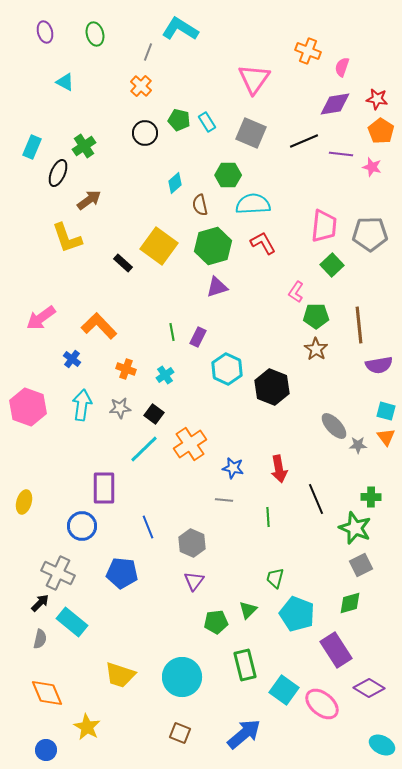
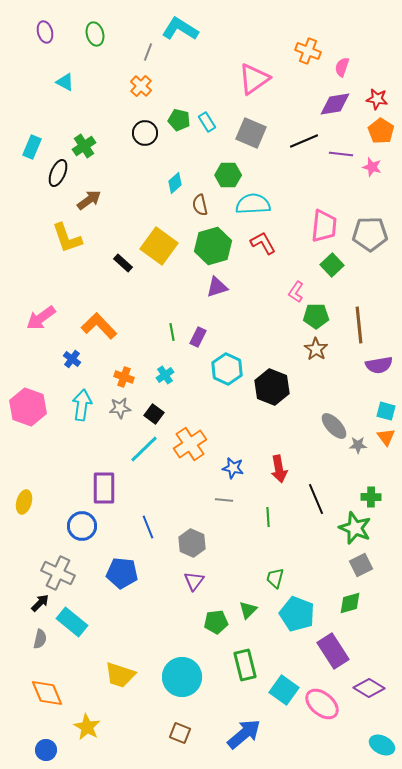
pink triangle at (254, 79): rotated 20 degrees clockwise
orange cross at (126, 369): moved 2 px left, 8 px down
purple rectangle at (336, 650): moved 3 px left, 1 px down
